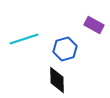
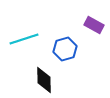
black diamond: moved 13 px left
